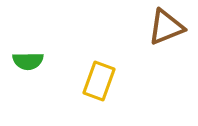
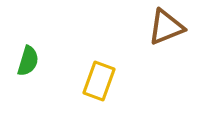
green semicircle: rotated 72 degrees counterclockwise
